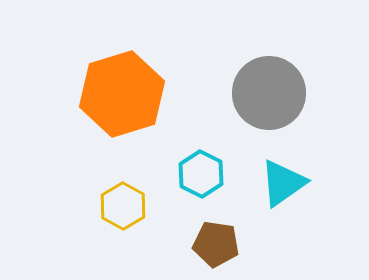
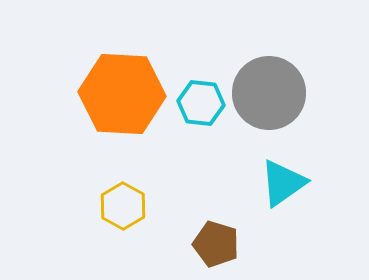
orange hexagon: rotated 20 degrees clockwise
cyan hexagon: moved 71 px up; rotated 21 degrees counterclockwise
brown pentagon: rotated 9 degrees clockwise
